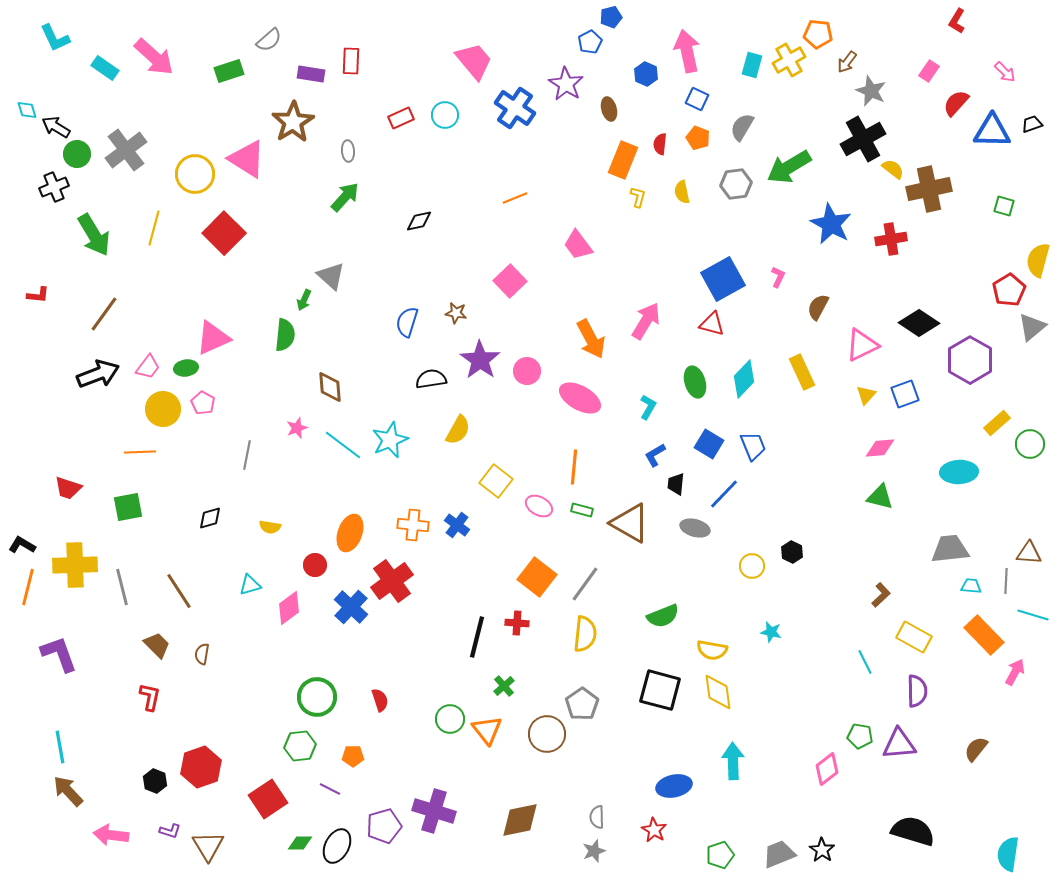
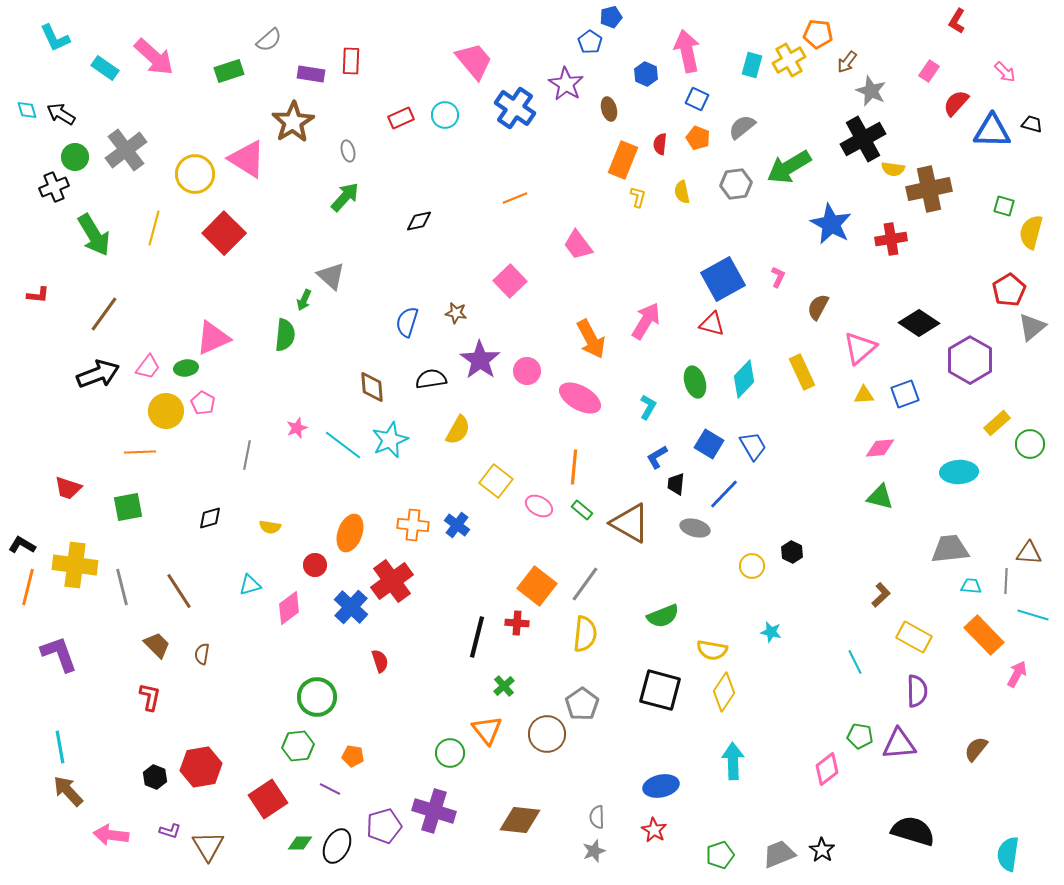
blue pentagon at (590, 42): rotated 10 degrees counterclockwise
black trapezoid at (1032, 124): rotated 35 degrees clockwise
black arrow at (56, 127): moved 5 px right, 13 px up
gray semicircle at (742, 127): rotated 20 degrees clockwise
gray ellipse at (348, 151): rotated 10 degrees counterclockwise
green circle at (77, 154): moved 2 px left, 3 px down
yellow semicircle at (893, 169): rotated 150 degrees clockwise
yellow semicircle at (1038, 260): moved 7 px left, 28 px up
pink triangle at (862, 345): moved 2 px left, 3 px down; rotated 15 degrees counterclockwise
brown diamond at (330, 387): moved 42 px right
yellow triangle at (866, 395): moved 2 px left; rotated 45 degrees clockwise
yellow circle at (163, 409): moved 3 px right, 2 px down
blue trapezoid at (753, 446): rotated 8 degrees counterclockwise
blue L-shape at (655, 455): moved 2 px right, 2 px down
green rectangle at (582, 510): rotated 25 degrees clockwise
yellow cross at (75, 565): rotated 9 degrees clockwise
orange square at (537, 577): moved 9 px down
cyan line at (865, 662): moved 10 px left
pink arrow at (1015, 672): moved 2 px right, 2 px down
yellow diamond at (718, 692): moved 6 px right; rotated 42 degrees clockwise
red semicircle at (380, 700): moved 39 px up
green circle at (450, 719): moved 34 px down
green hexagon at (300, 746): moved 2 px left
orange pentagon at (353, 756): rotated 10 degrees clockwise
red hexagon at (201, 767): rotated 9 degrees clockwise
black hexagon at (155, 781): moved 4 px up
blue ellipse at (674, 786): moved 13 px left
brown diamond at (520, 820): rotated 18 degrees clockwise
